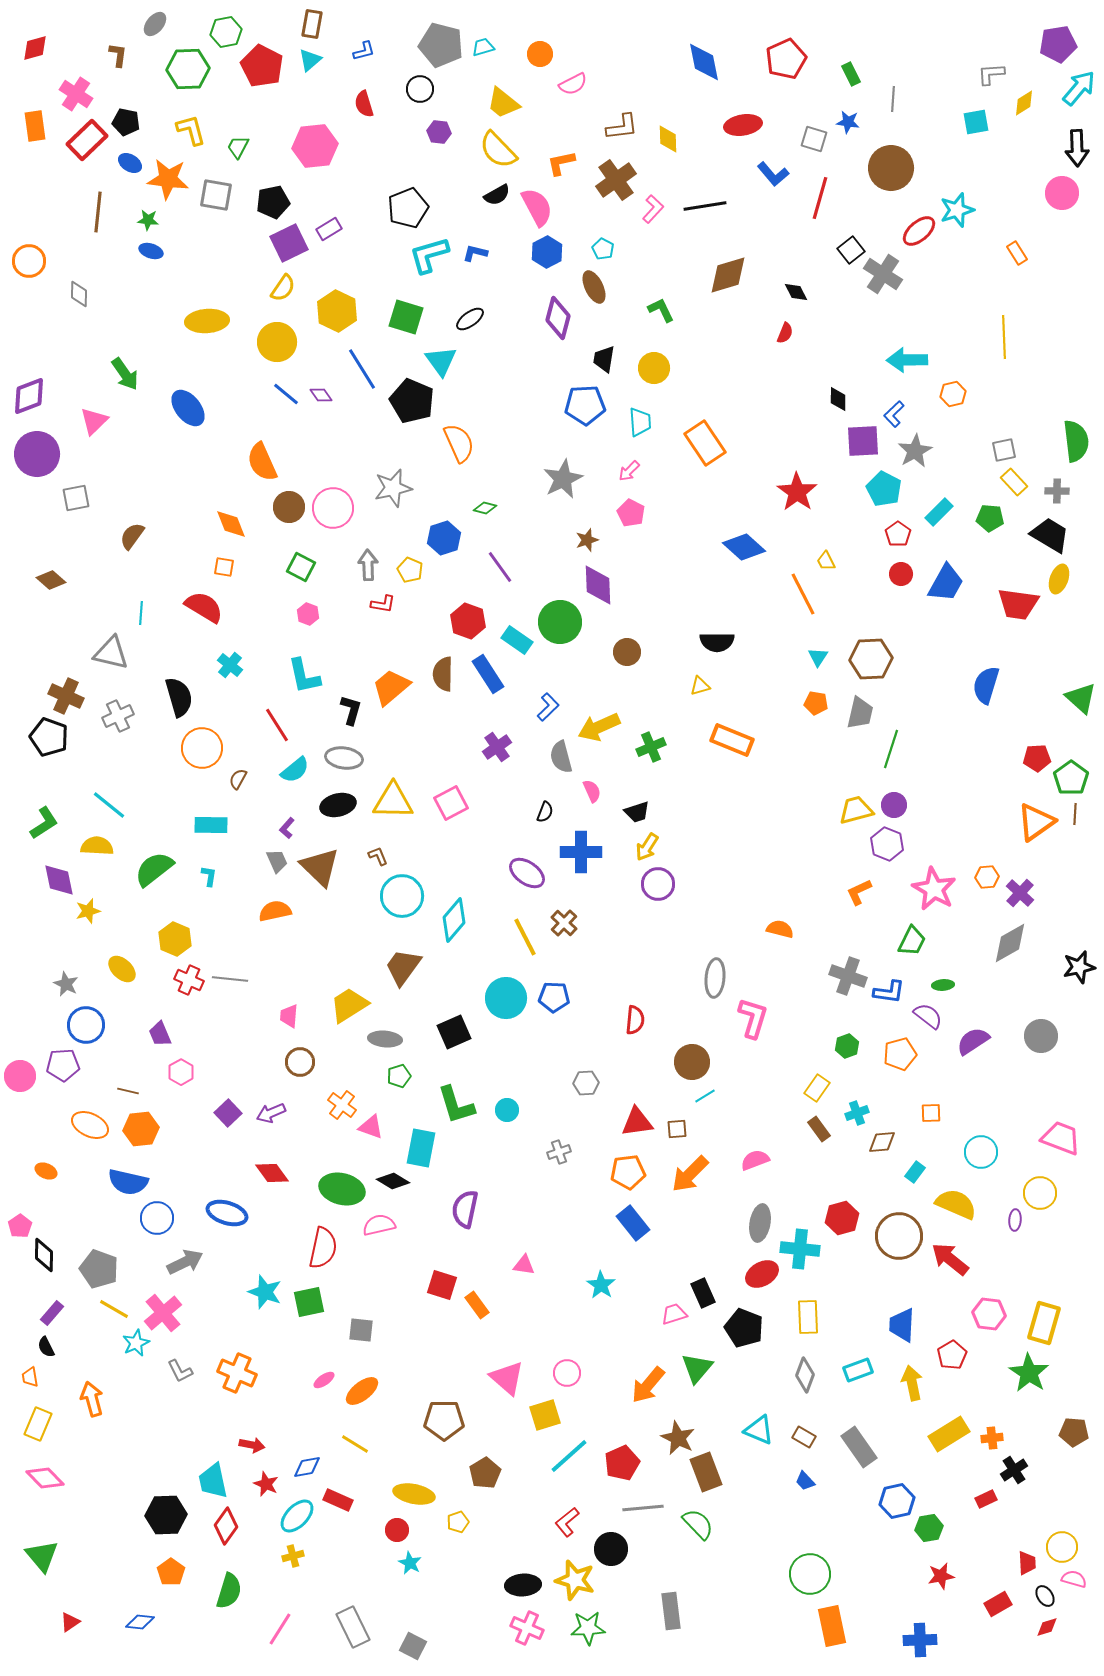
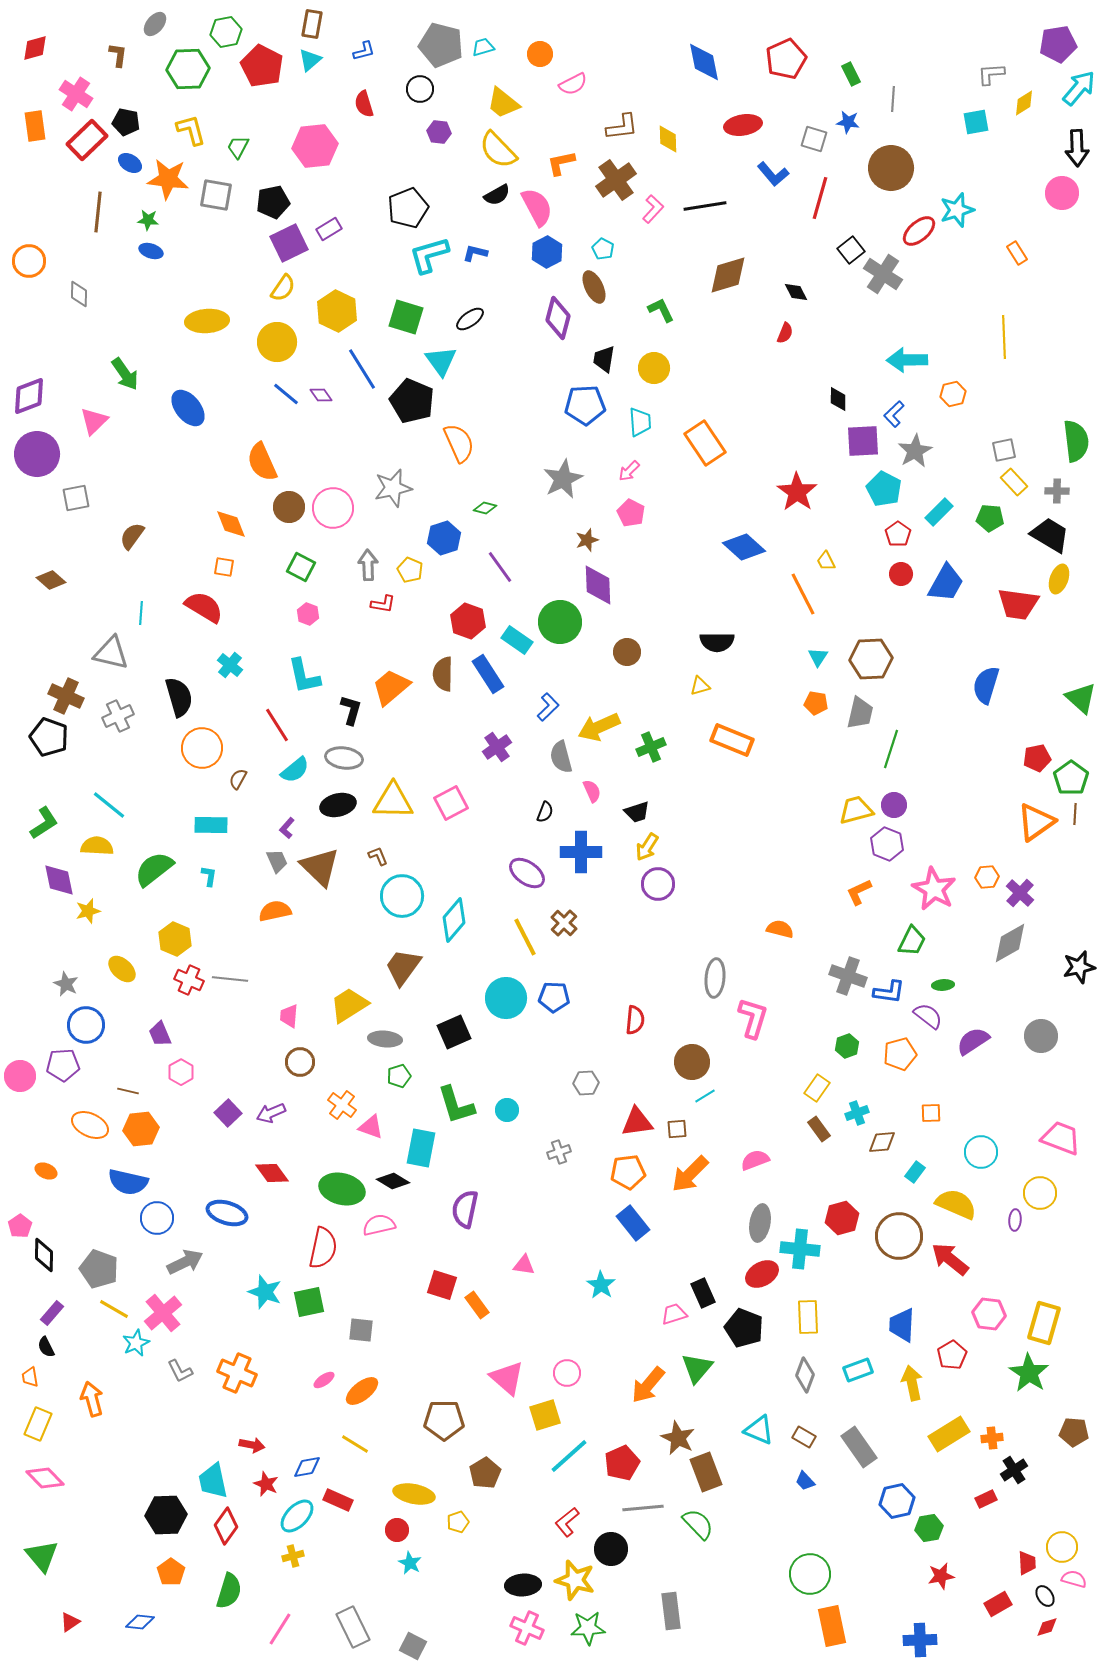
red pentagon at (1037, 758): rotated 8 degrees counterclockwise
